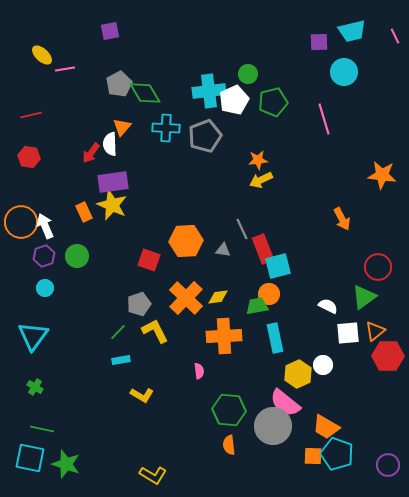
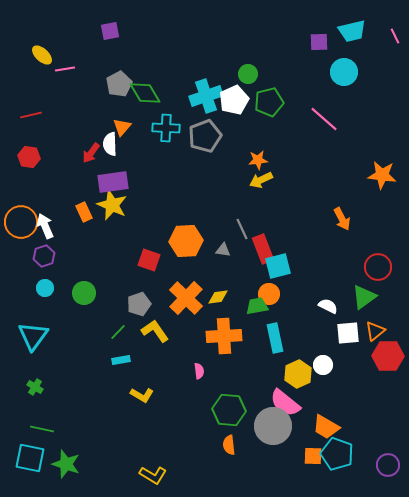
cyan cross at (209, 91): moved 3 px left, 5 px down; rotated 12 degrees counterclockwise
green pentagon at (273, 102): moved 4 px left
pink line at (324, 119): rotated 32 degrees counterclockwise
green circle at (77, 256): moved 7 px right, 37 px down
yellow L-shape at (155, 331): rotated 8 degrees counterclockwise
